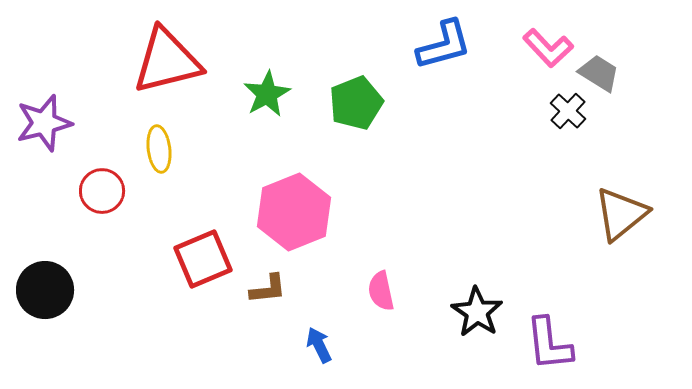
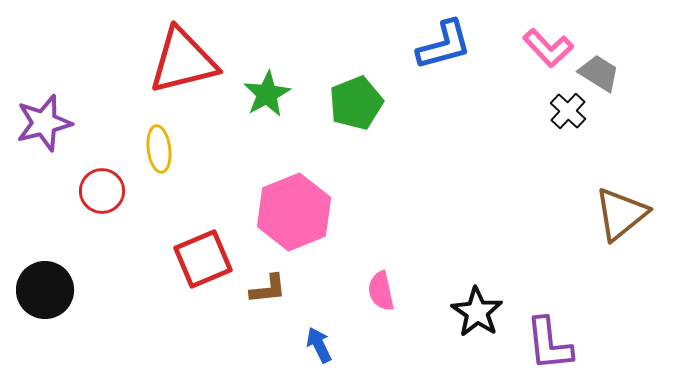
red triangle: moved 16 px right
